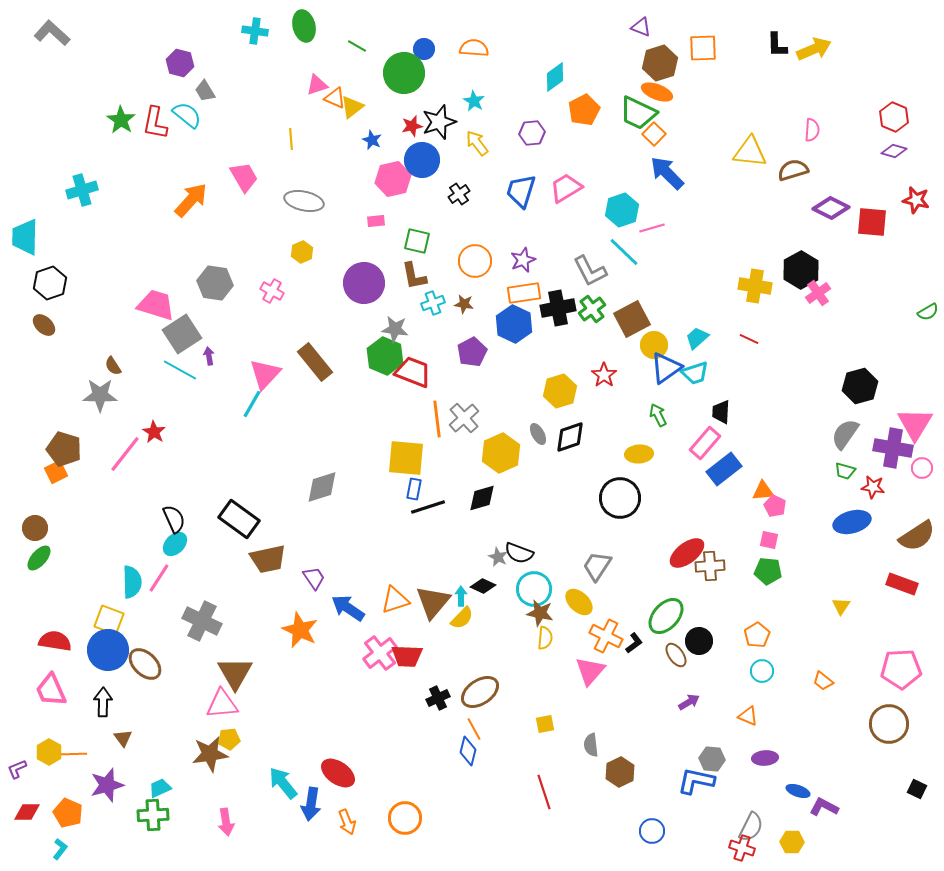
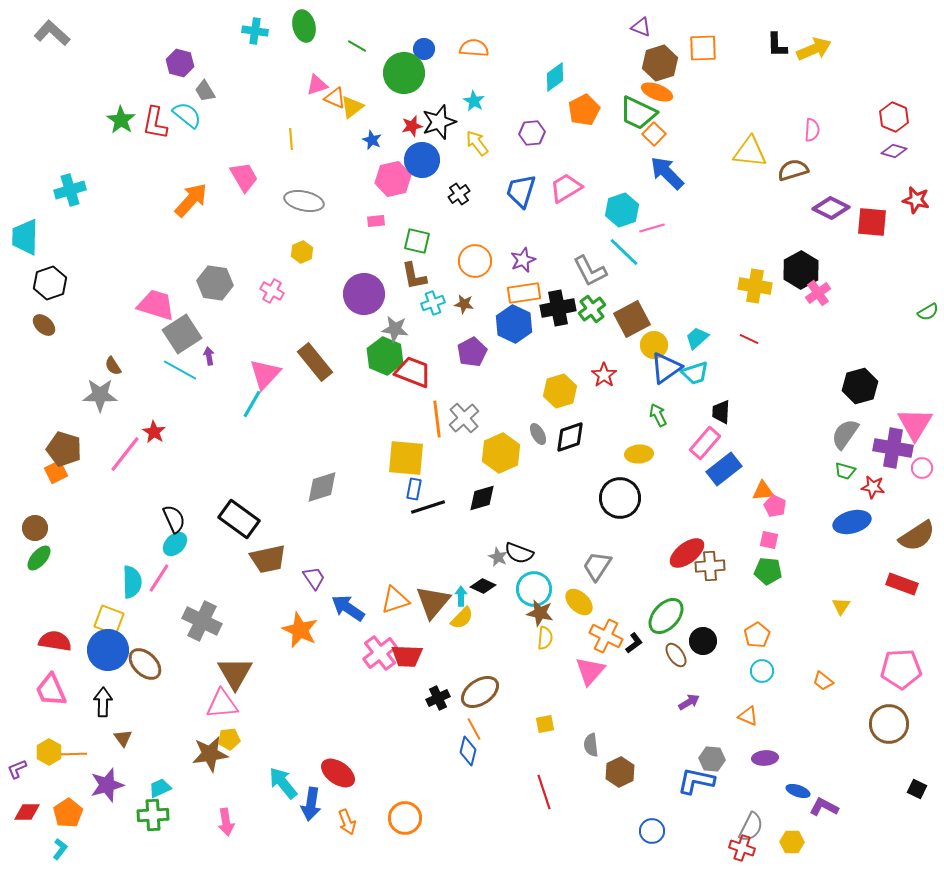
cyan cross at (82, 190): moved 12 px left
purple circle at (364, 283): moved 11 px down
black circle at (699, 641): moved 4 px right
orange pentagon at (68, 813): rotated 16 degrees clockwise
